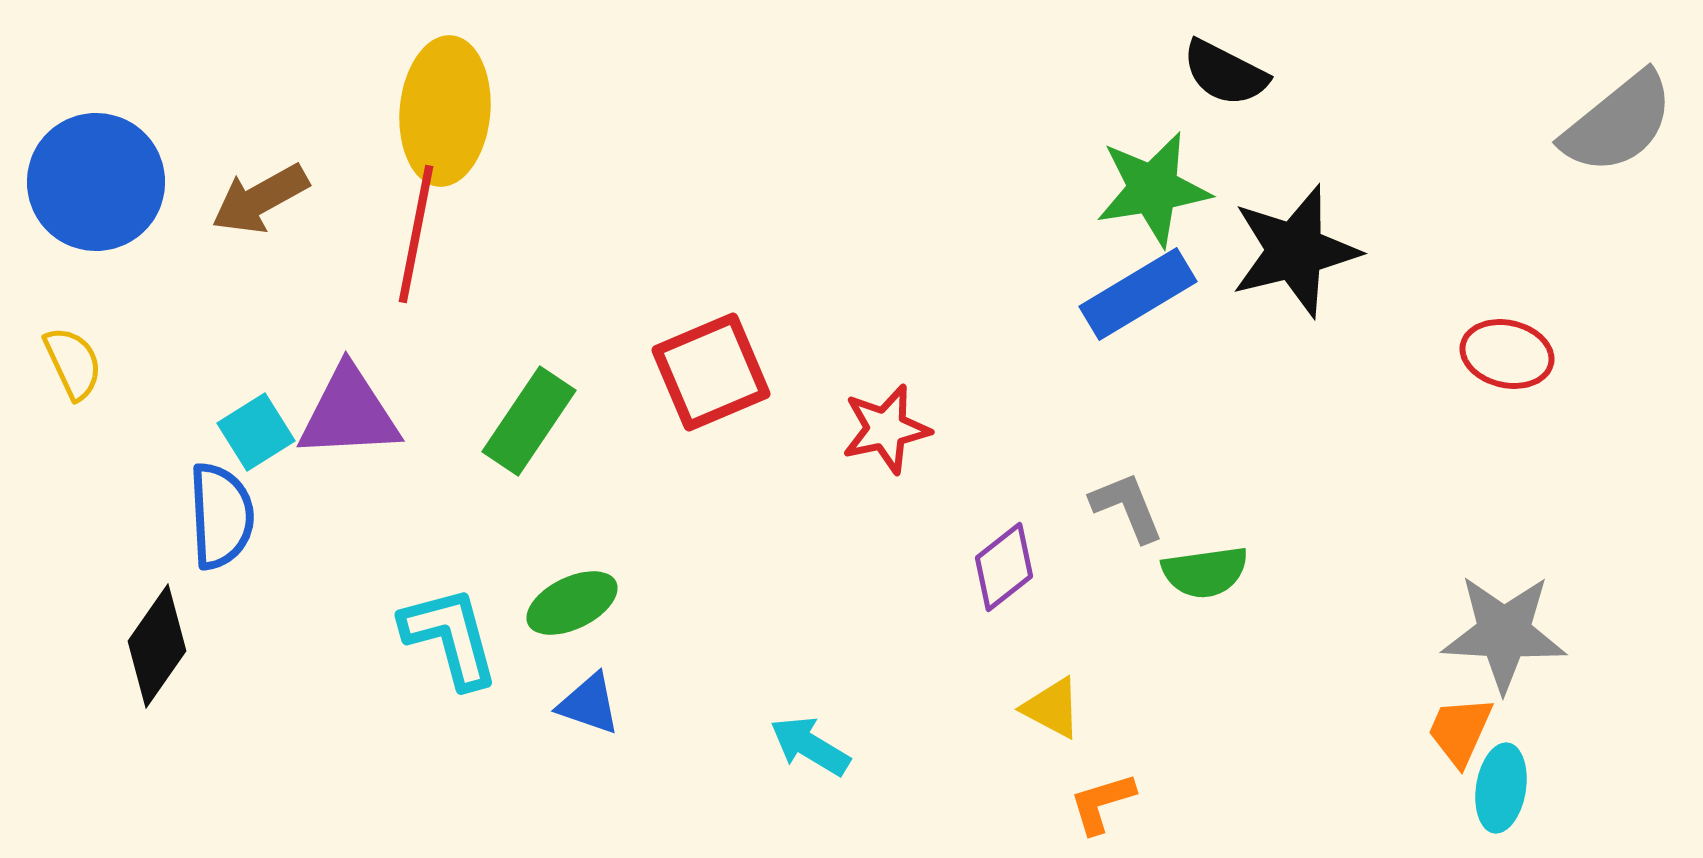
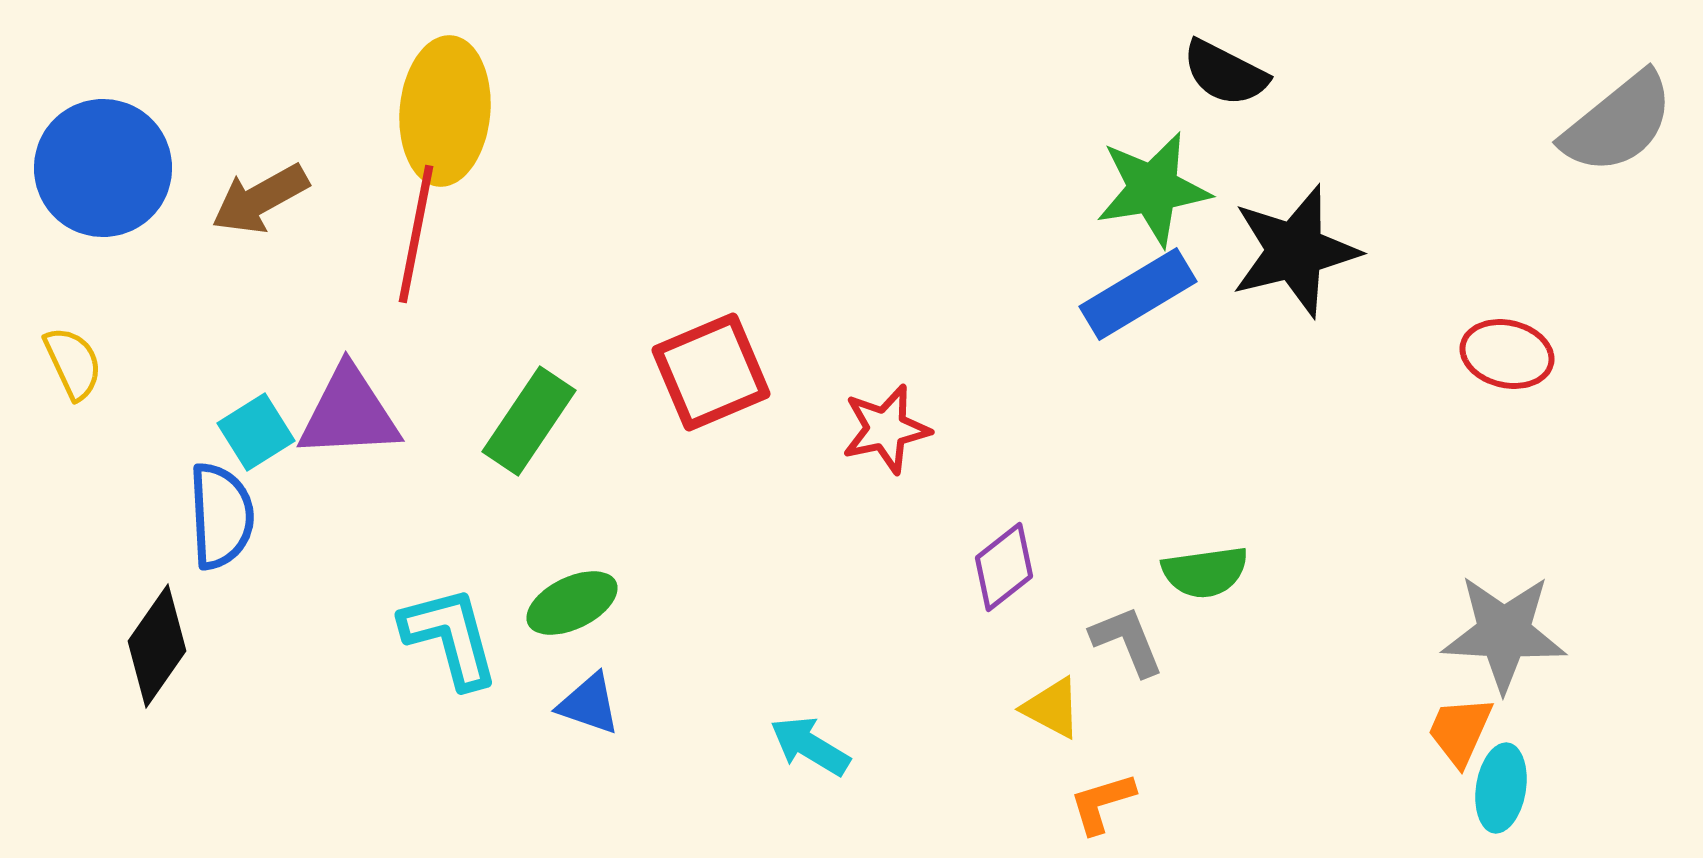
blue circle: moved 7 px right, 14 px up
gray L-shape: moved 134 px down
